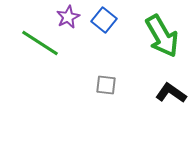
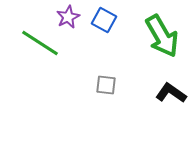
blue square: rotated 10 degrees counterclockwise
